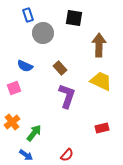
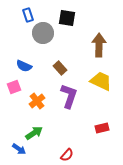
black square: moved 7 px left
blue semicircle: moved 1 px left
pink square: moved 1 px up
purple L-shape: moved 2 px right
orange cross: moved 25 px right, 21 px up
green arrow: rotated 18 degrees clockwise
blue arrow: moved 7 px left, 6 px up
